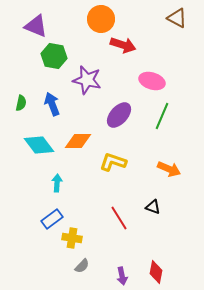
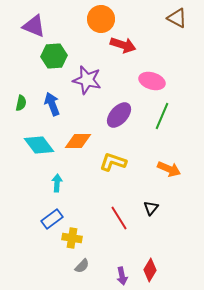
purple triangle: moved 2 px left
green hexagon: rotated 15 degrees counterclockwise
black triangle: moved 2 px left, 1 px down; rotated 49 degrees clockwise
red diamond: moved 6 px left, 2 px up; rotated 20 degrees clockwise
